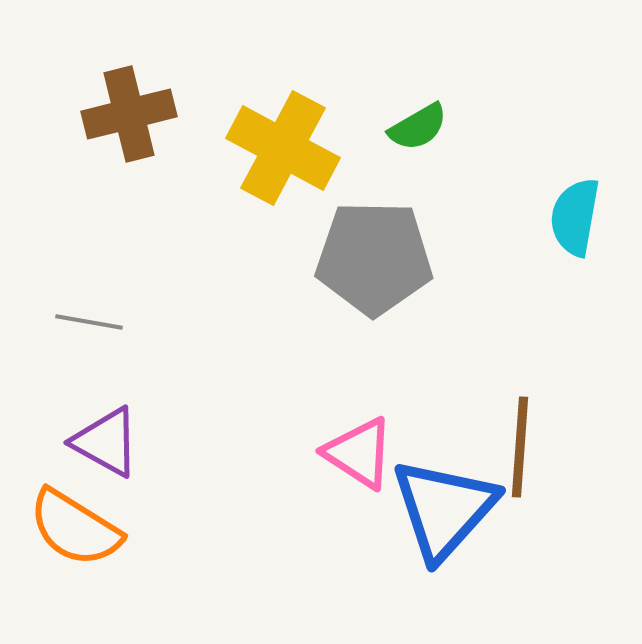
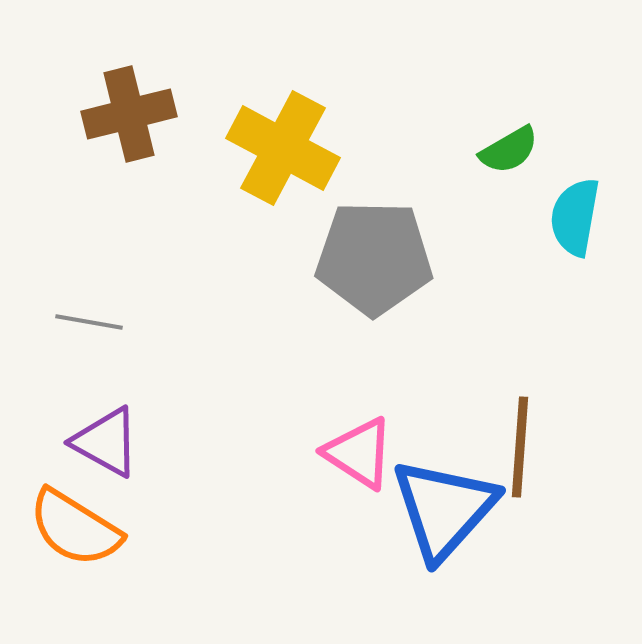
green semicircle: moved 91 px right, 23 px down
